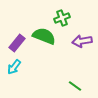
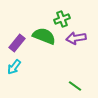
green cross: moved 1 px down
purple arrow: moved 6 px left, 3 px up
